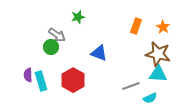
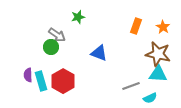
red hexagon: moved 10 px left, 1 px down
